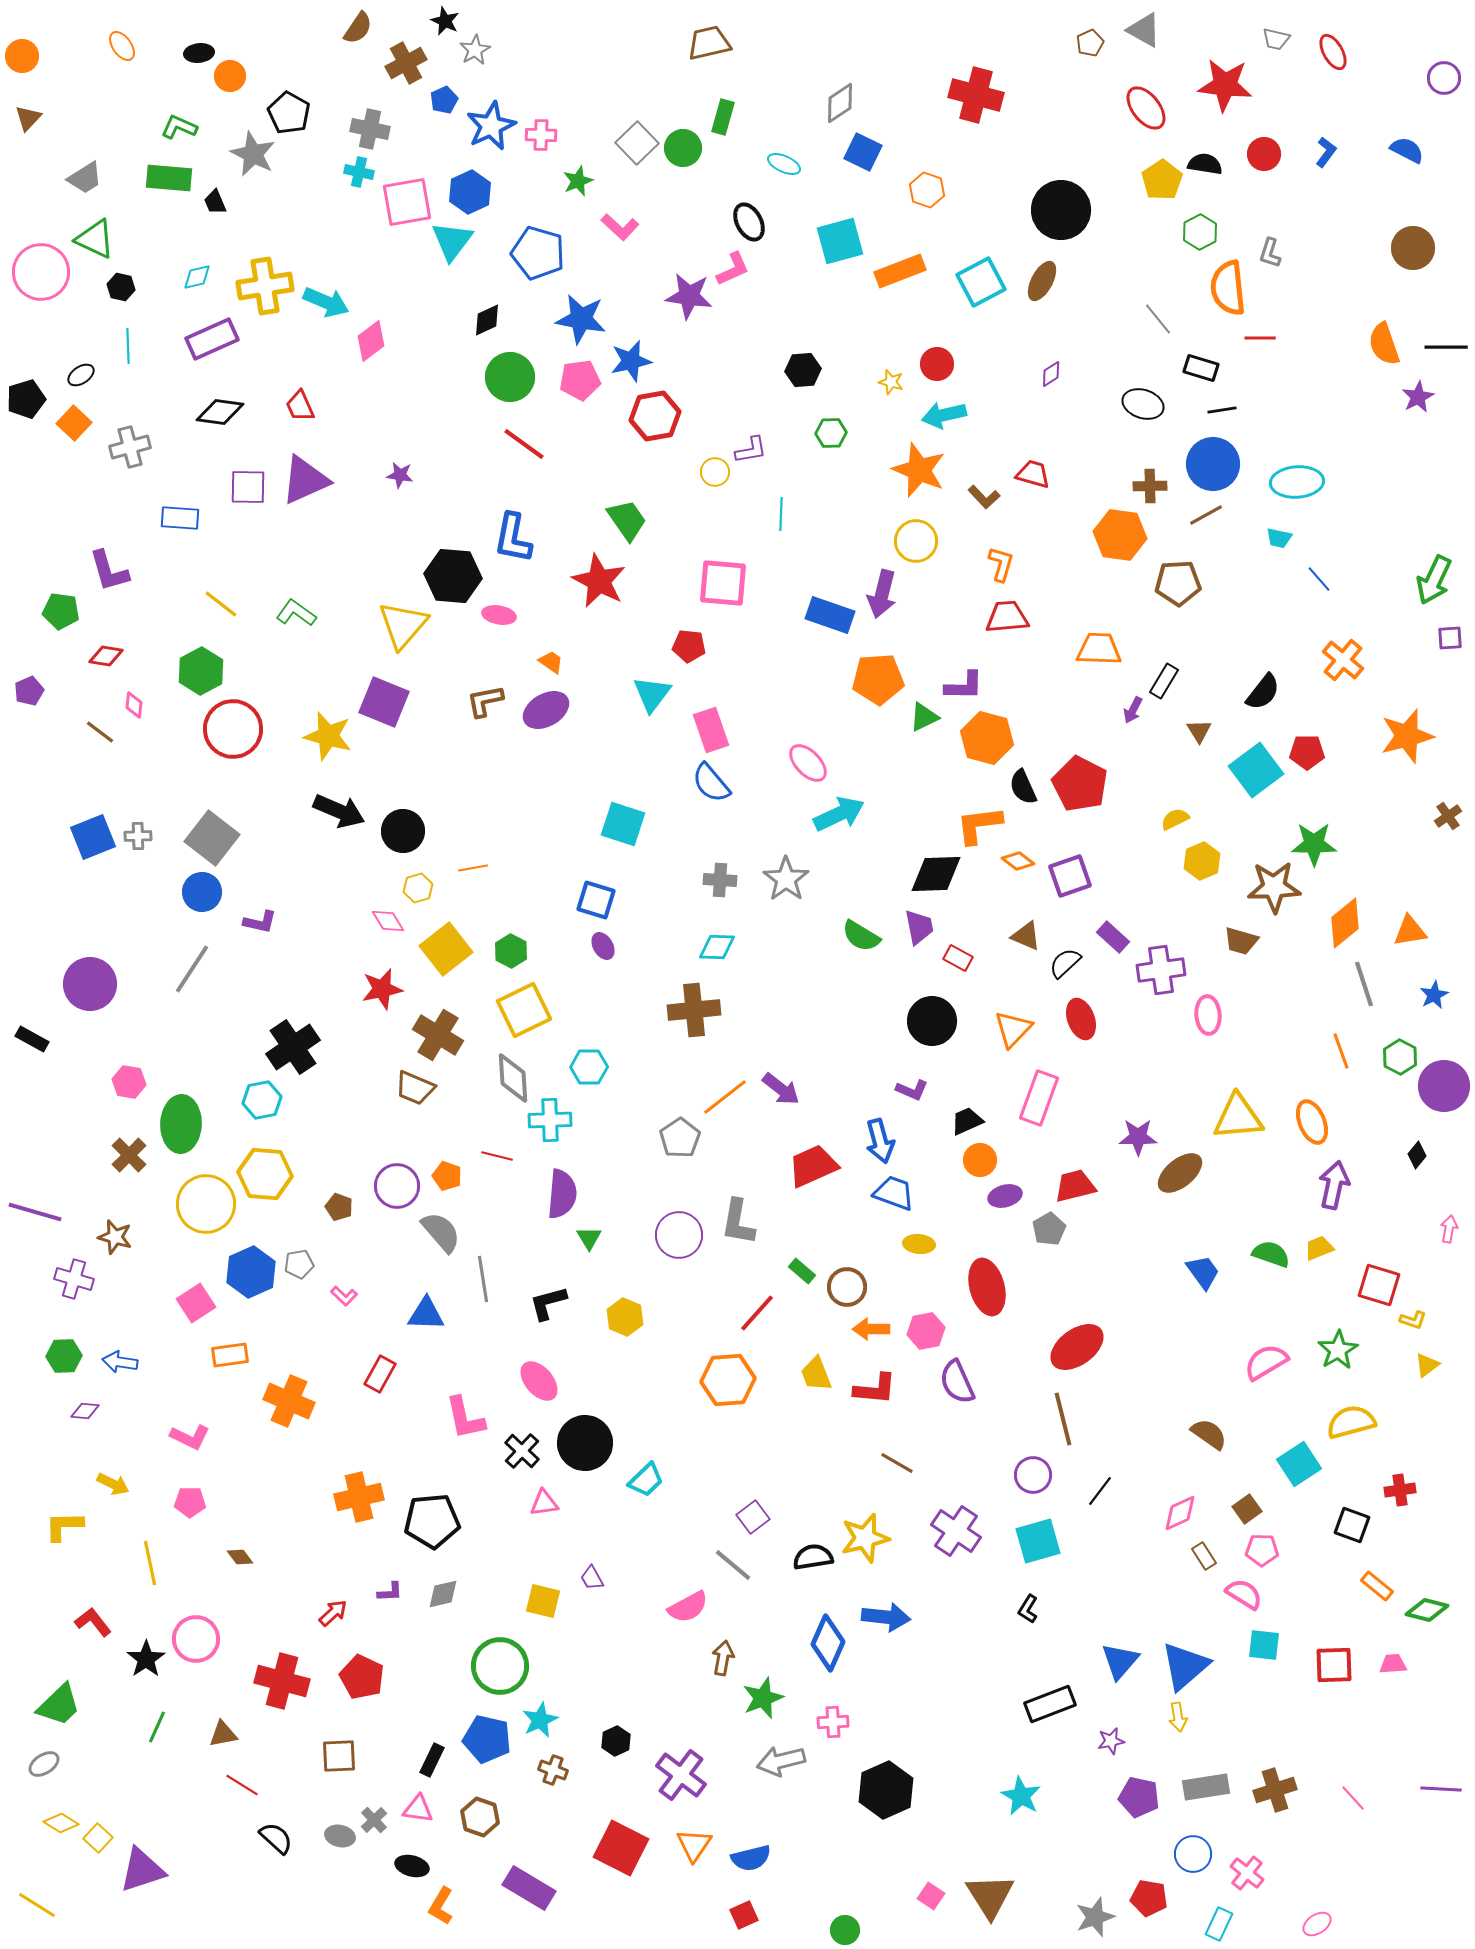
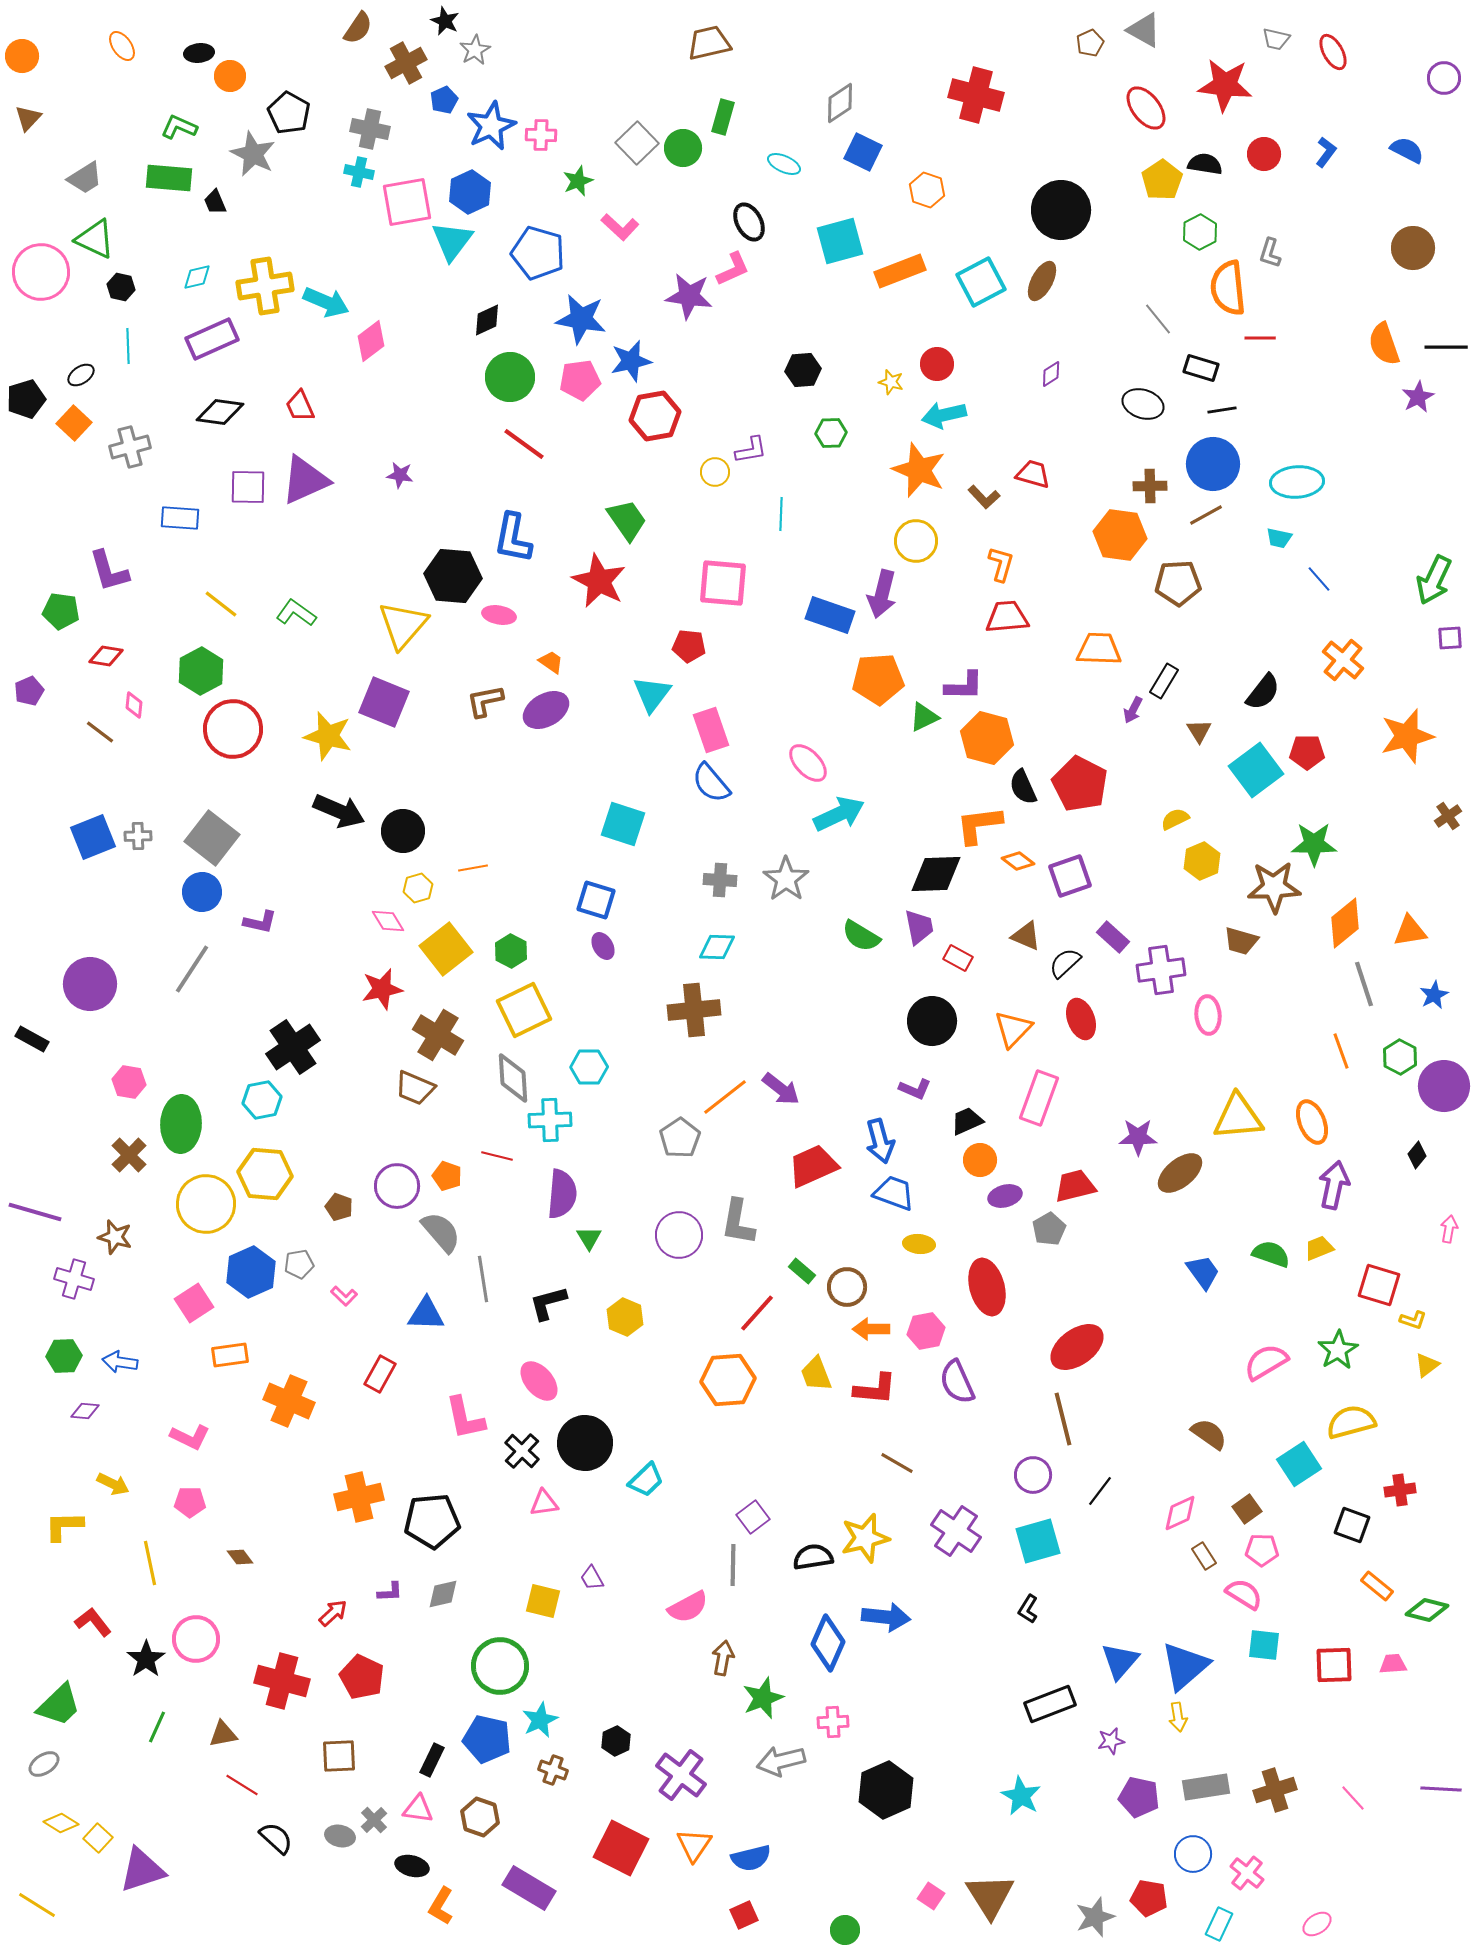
purple L-shape at (912, 1090): moved 3 px right, 1 px up
pink square at (196, 1303): moved 2 px left
gray line at (733, 1565): rotated 51 degrees clockwise
